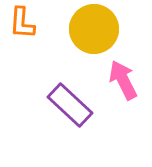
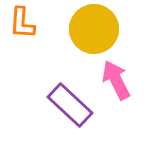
pink arrow: moved 7 px left
